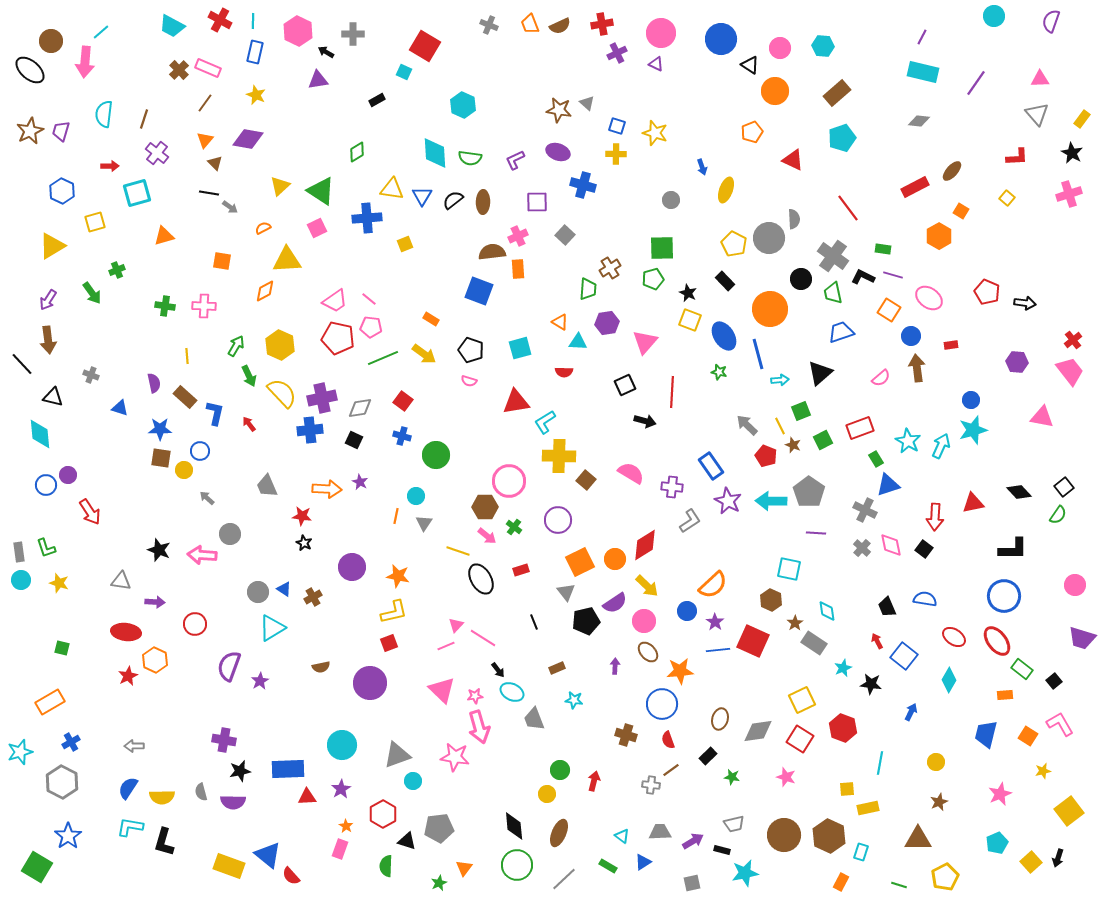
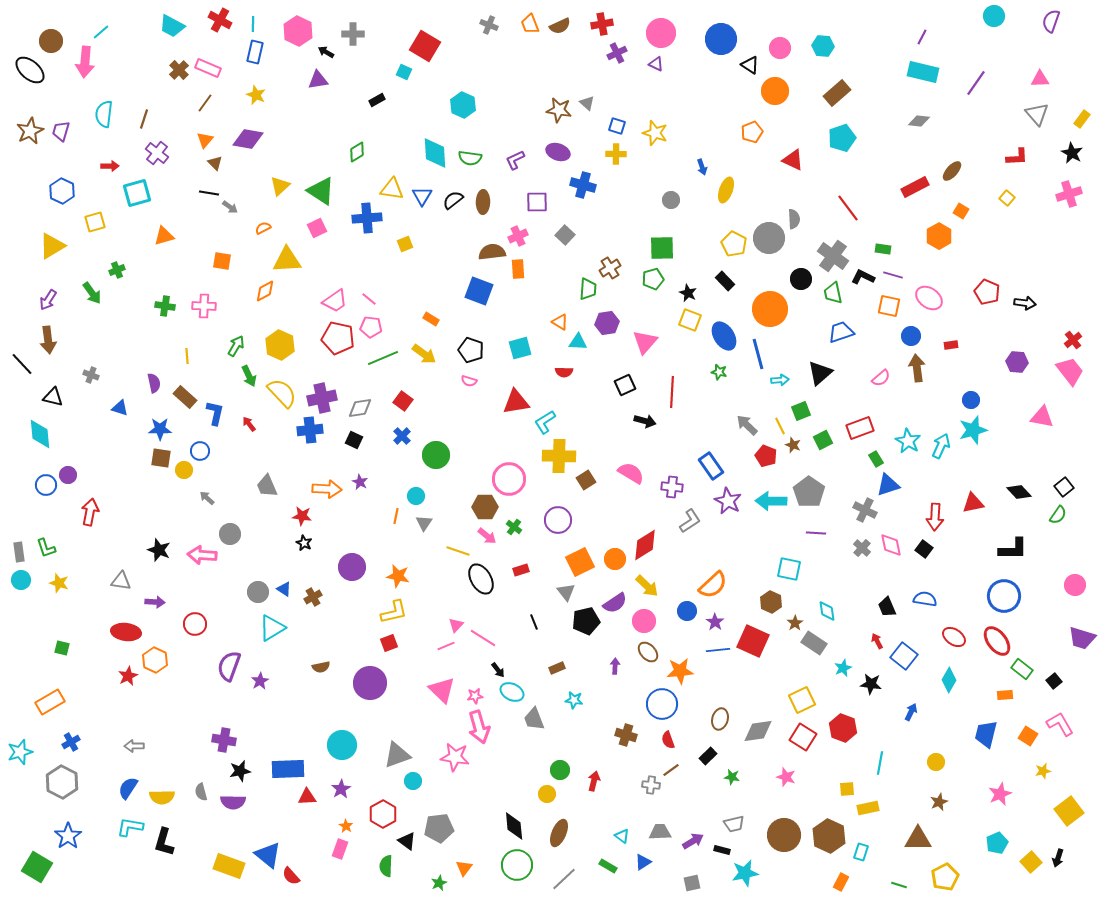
cyan line at (253, 21): moved 3 px down
orange square at (889, 310): moved 4 px up; rotated 20 degrees counterclockwise
blue cross at (402, 436): rotated 30 degrees clockwise
brown square at (586, 480): rotated 18 degrees clockwise
pink circle at (509, 481): moved 2 px up
red arrow at (90, 512): rotated 136 degrees counterclockwise
brown hexagon at (771, 600): moved 2 px down
red square at (800, 739): moved 3 px right, 2 px up
black triangle at (407, 841): rotated 18 degrees clockwise
